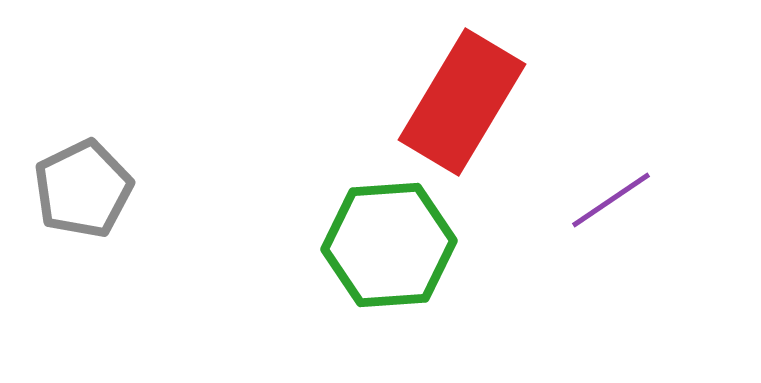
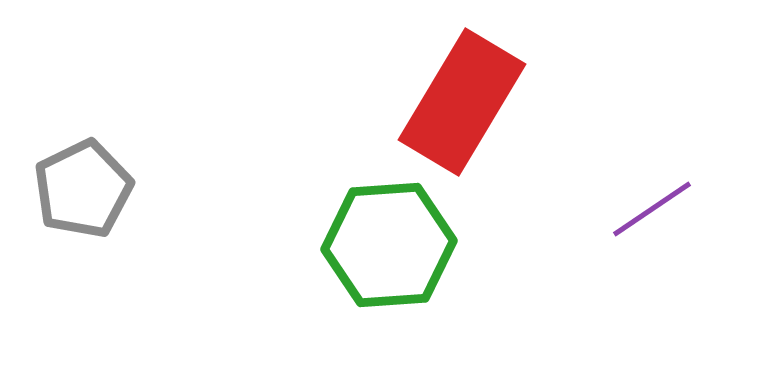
purple line: moved 41 px right, 9 px down
